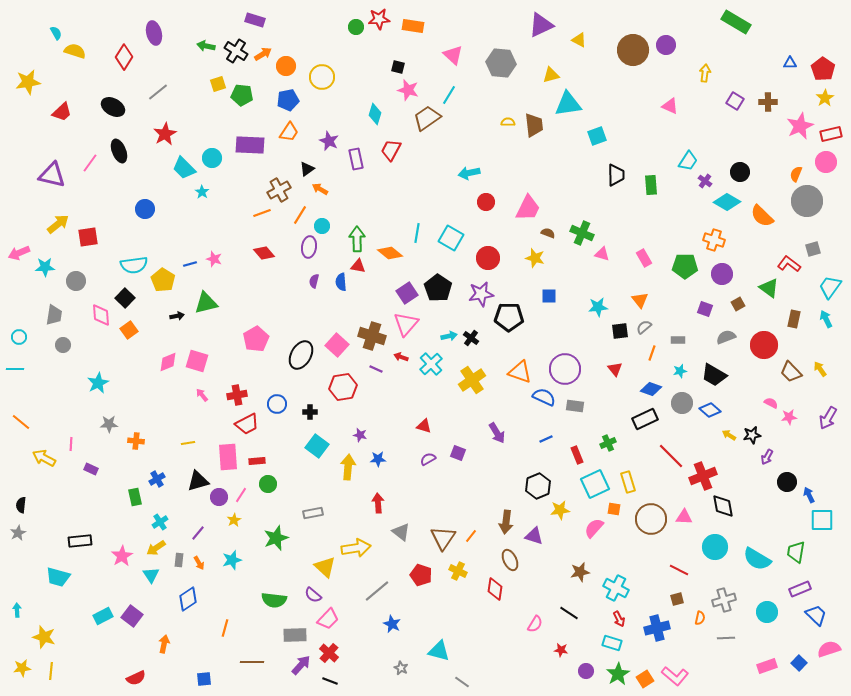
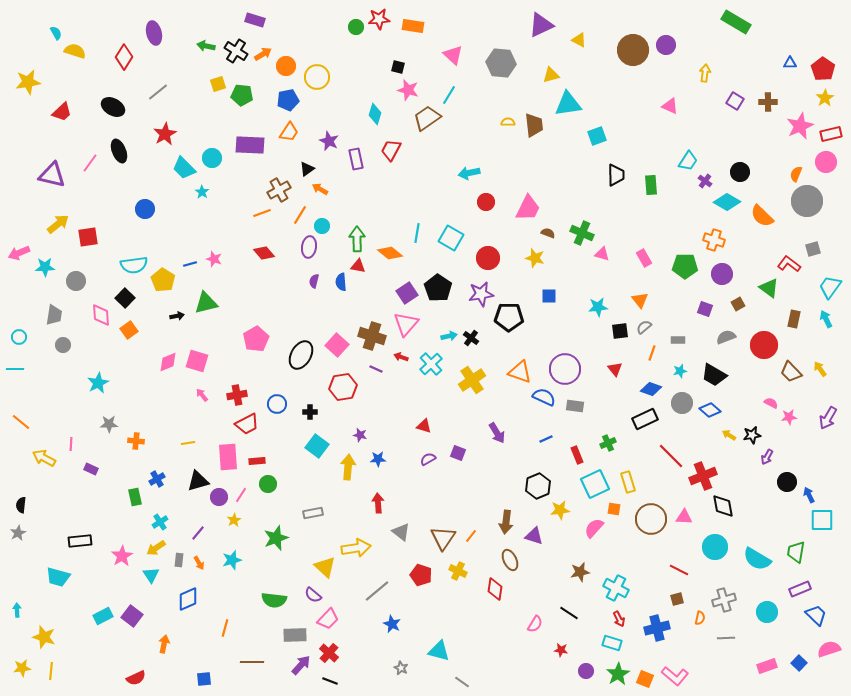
yellow circle at (322, 77): moved 5 px left
blue diamond at (188, 599): rotated 10 degrees clockwise
orange square at (645, 679): rotated 36 degrees counterclockwise
